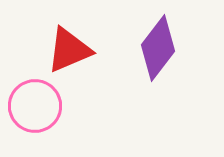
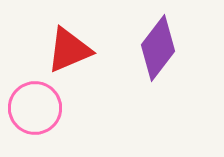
pink circle: moved 2 px down
